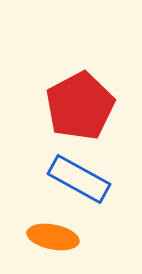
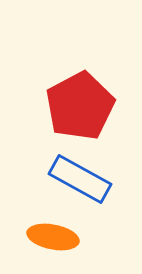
blue rectangle: moved 1 px right
